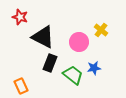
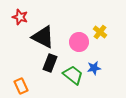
yellow cross: moved 1 px left, 2 px down
